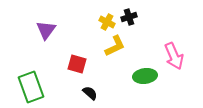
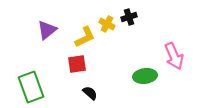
yellow cross: moved 2 px down
purple triangle: moved 1 px right; rotated 15 degrees clockwise
yellow L-shape: moved 30 px left, 9 px up
red square: rotated 24 degrees counterclockwise
